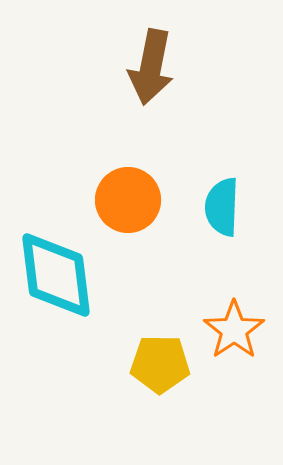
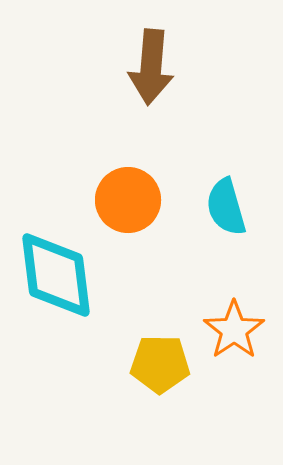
brown arrow: rotated 6 degrees counterclockwise
cyan semicircle: moved 4 px right; rotated 18 degrees counterclockwise
